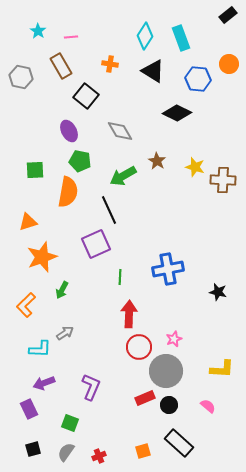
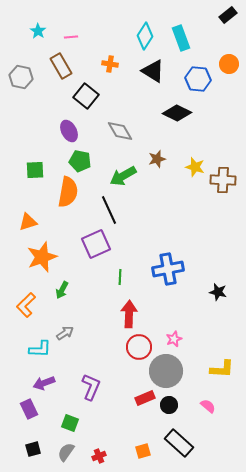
brown star at (157, 161): moved 2 px up; rotated 24 degrees clockwise
